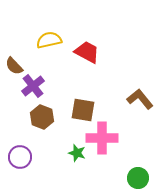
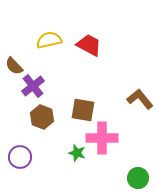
red trapezoid: moved 2 px right, 7 px up
